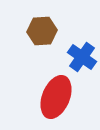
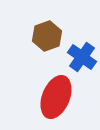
brown hexagon: moved 5 px right, 5 px down; rotated 16 degrees counterclockwise
